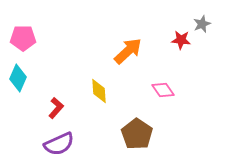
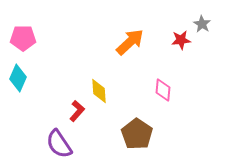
gray star: rotated 18 degrees counterclockwise
red star: rotated 12 degrees counterclockwise
orange arrow: moved 2 px right, 9 px up
pink diamond: rotated 40 degrees clockwise
red L-shape: moved 21 px right, 3 px down
purple semicircle: rotated 80 degrees clockwise
